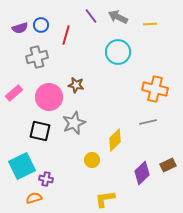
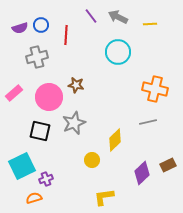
red line: rotated 12 degrees counterclockwise
purple cross: rotated 32 degrees counterclockwise
yellow L-shape: moved 1 px left, 2 px up
